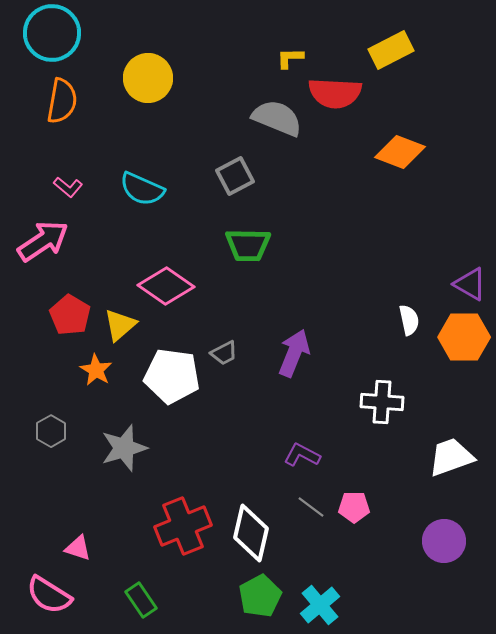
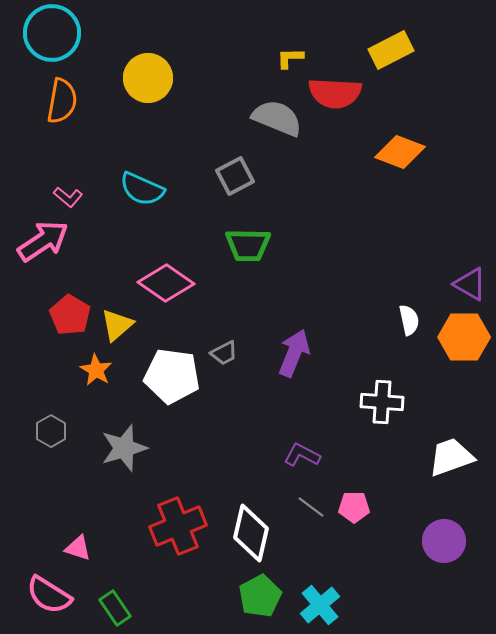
pink L-shape: moved 10 px down
pink diamond: moved 3 px up
yellow triangle: moved 3 px left
red cross: moved 5 px left
green rectangle: moved 26 px left, 8 px down
